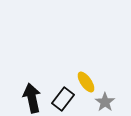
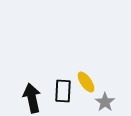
black rectangle: moved 8 px up; rotated 35 degrees counterclockwise
